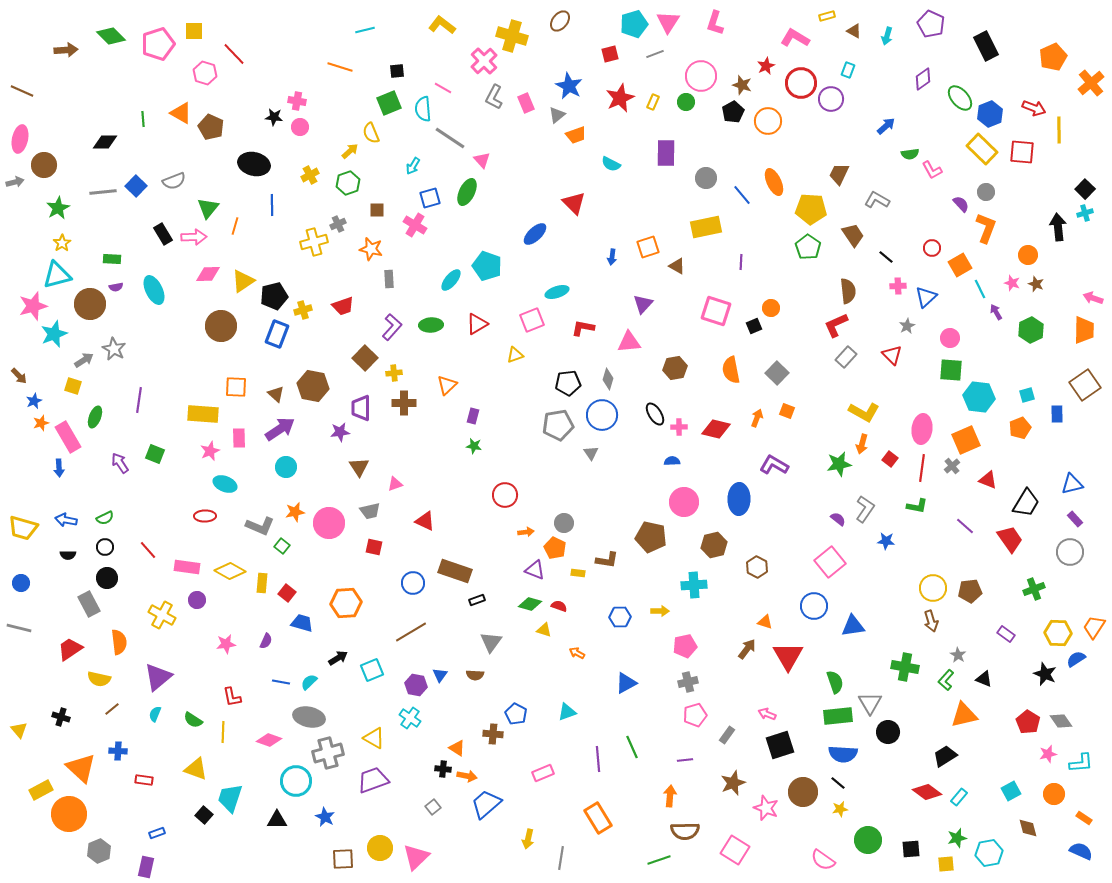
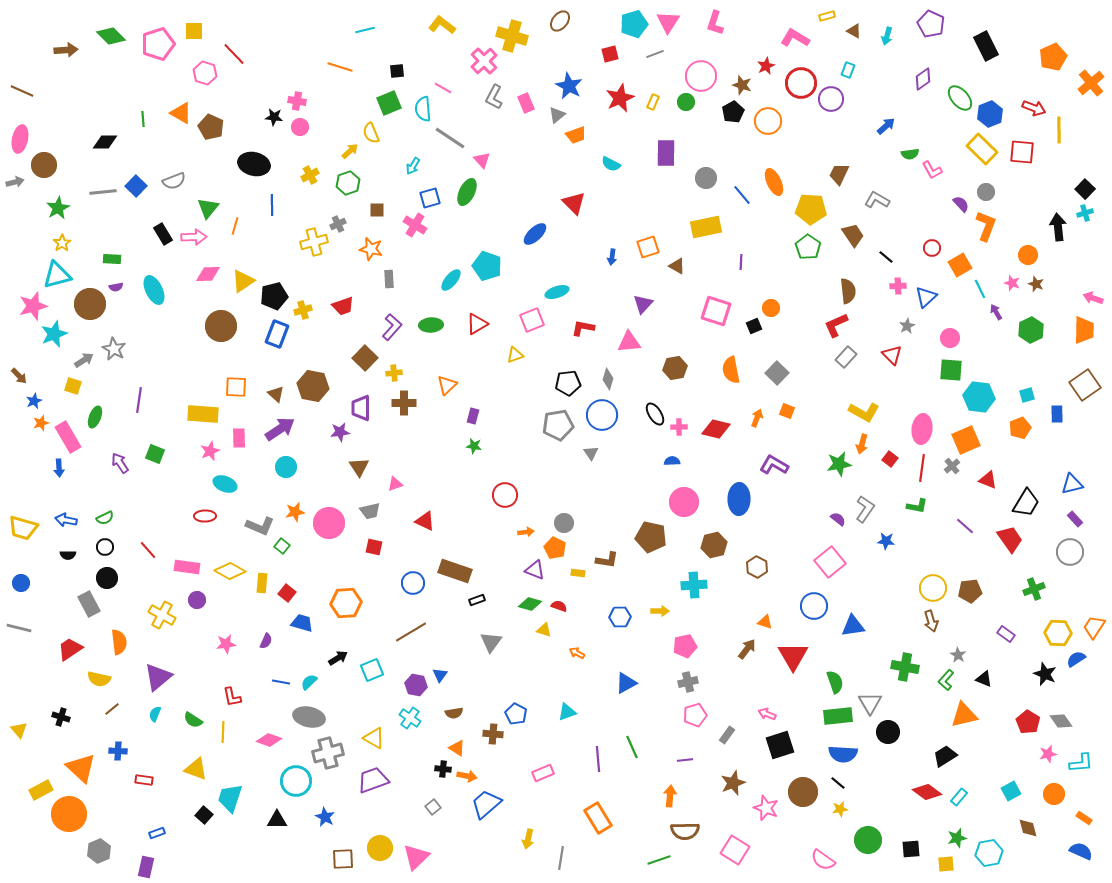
orange L-shape at (986, 228): moved 2 px up
red triangle at (788, 656): moved 5 px right
brown semicircle at (475, 675): moved 21 px left, 38 px down; rotated 12 degrees counterclockwise
